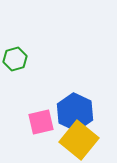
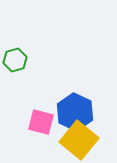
green hexagon: moved 1 px down
pink square: rotated 28 degrees clockwise
